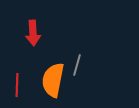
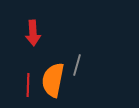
red line: moved 11 px right
